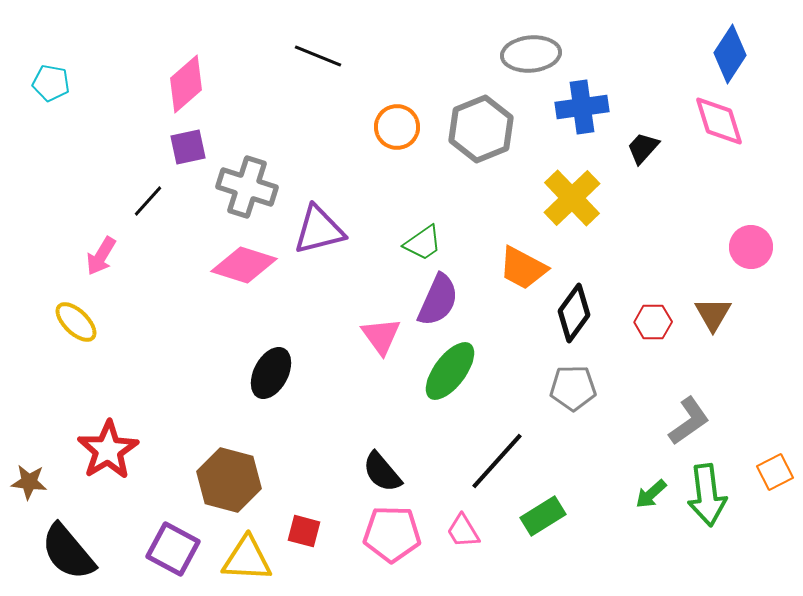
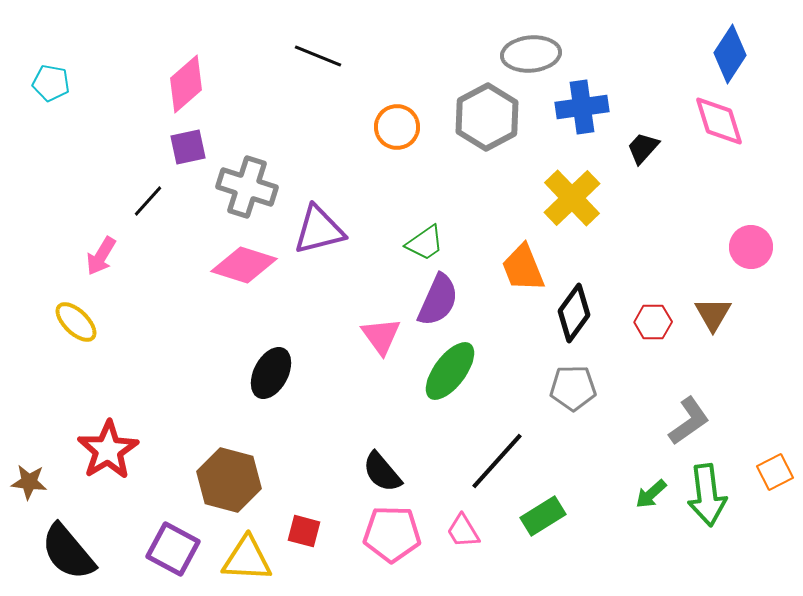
gray hexagon at (481, 129): moved 6 px right, 12 px up; rotated 6 degrees counterclockwise
green trapezoid at (423, 243): moved 2 px right
orange trapezoid at (523, 268): rotated 40 degrees clockwise
